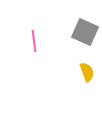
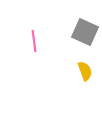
yellow semicircle: moved 2 px left, 1 px up
